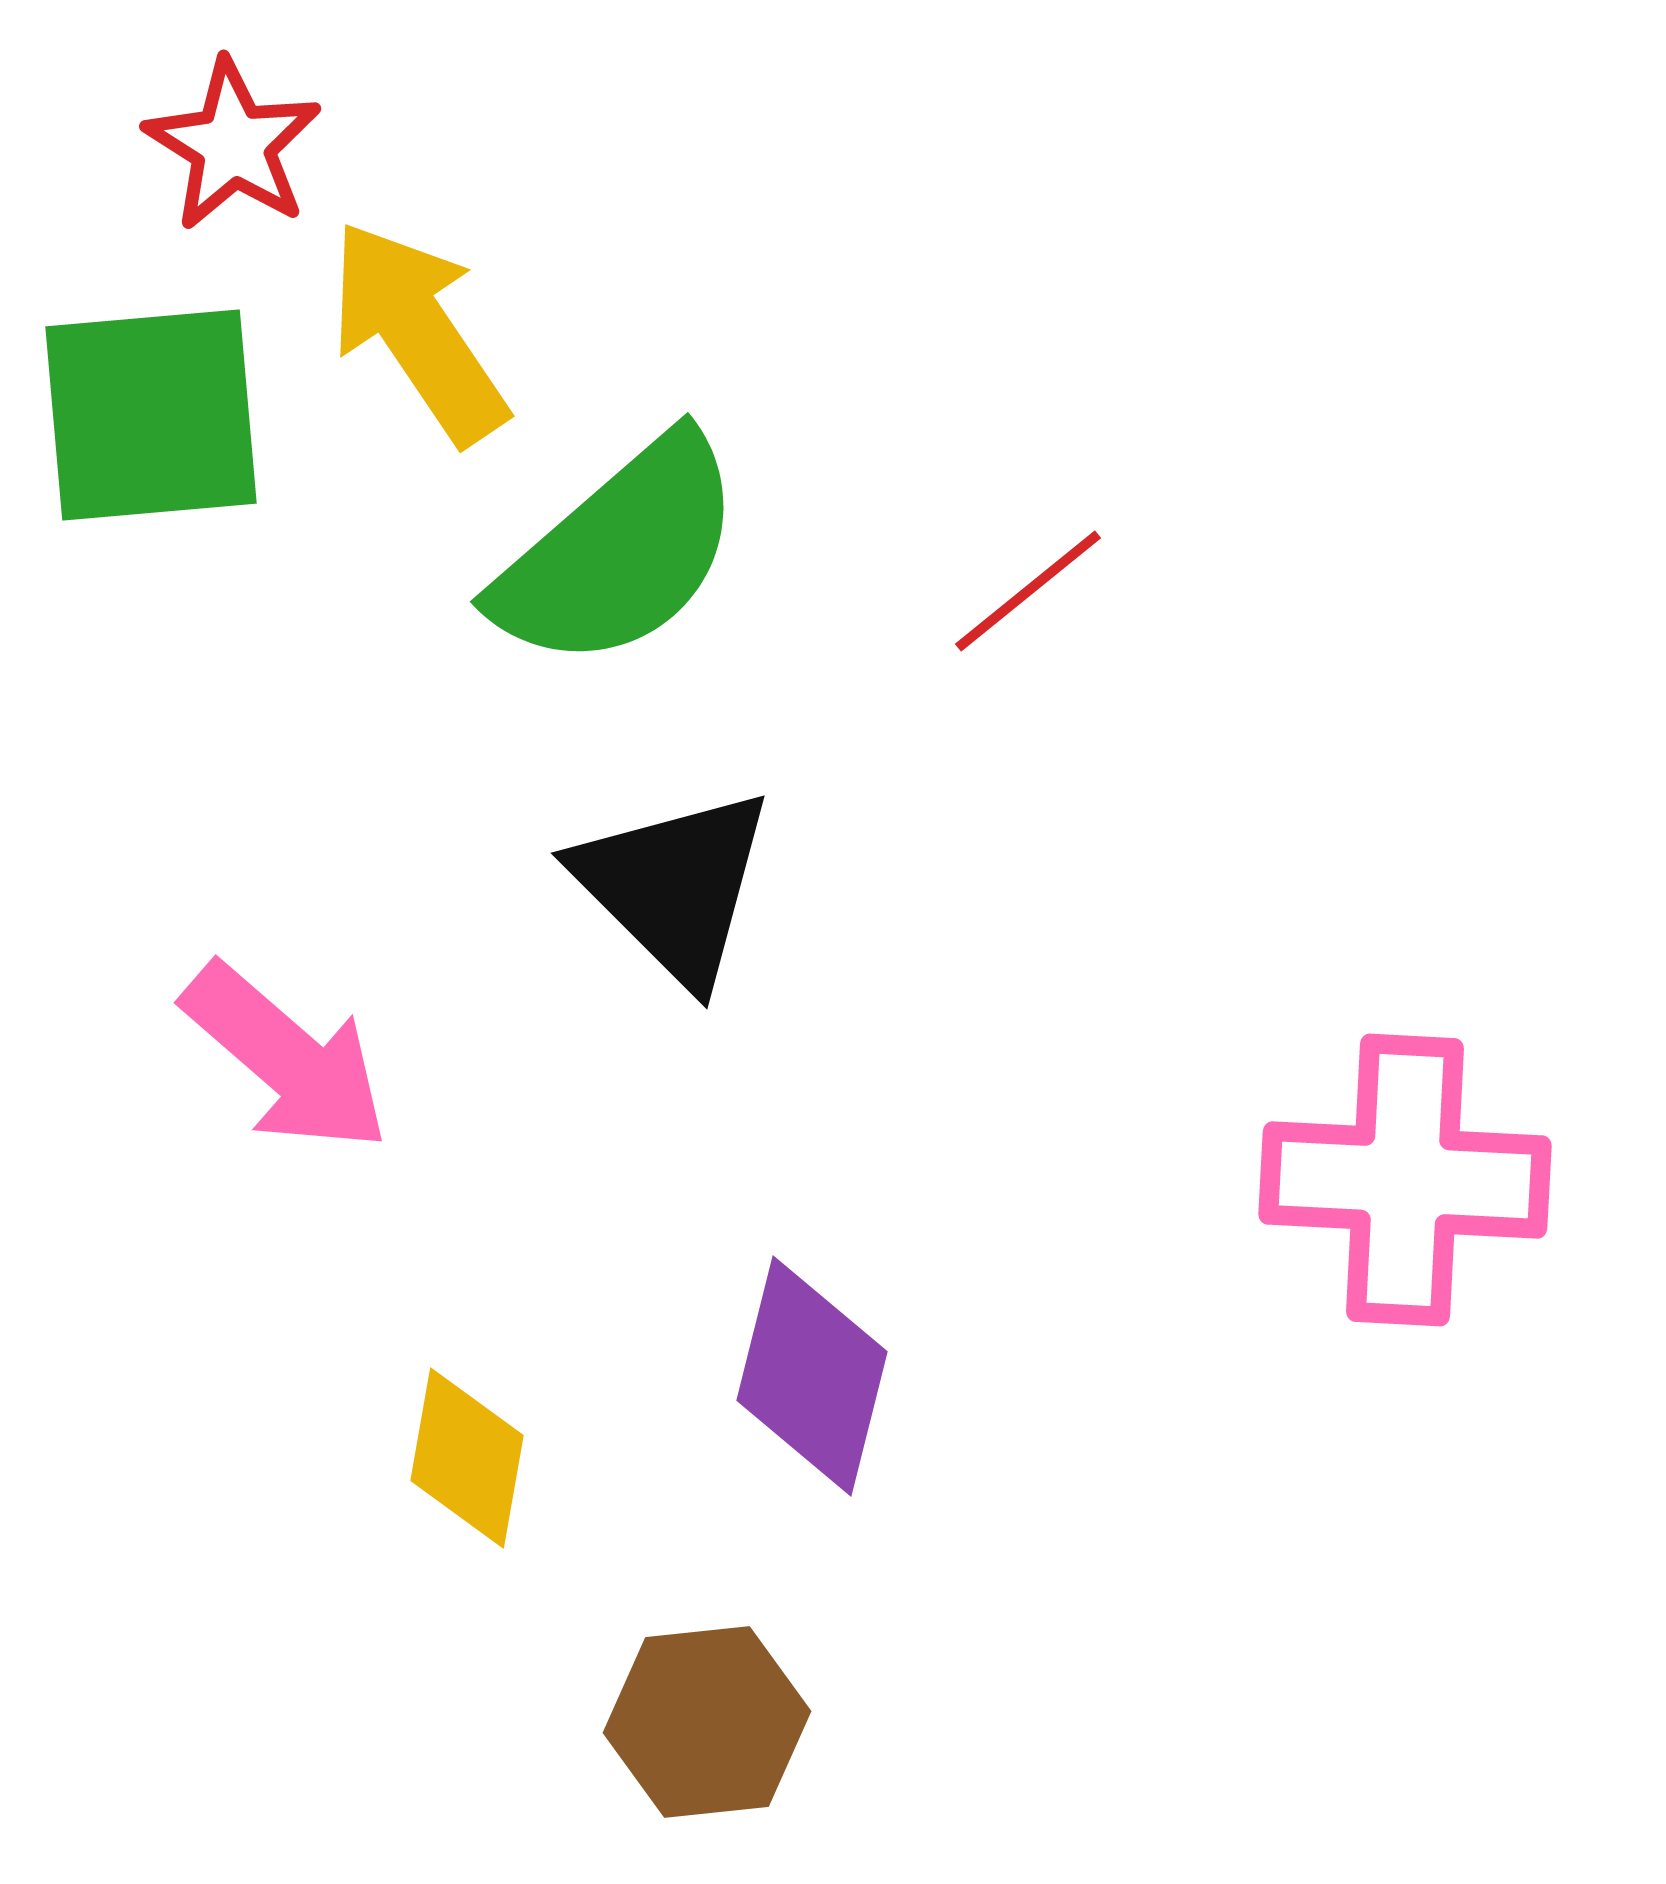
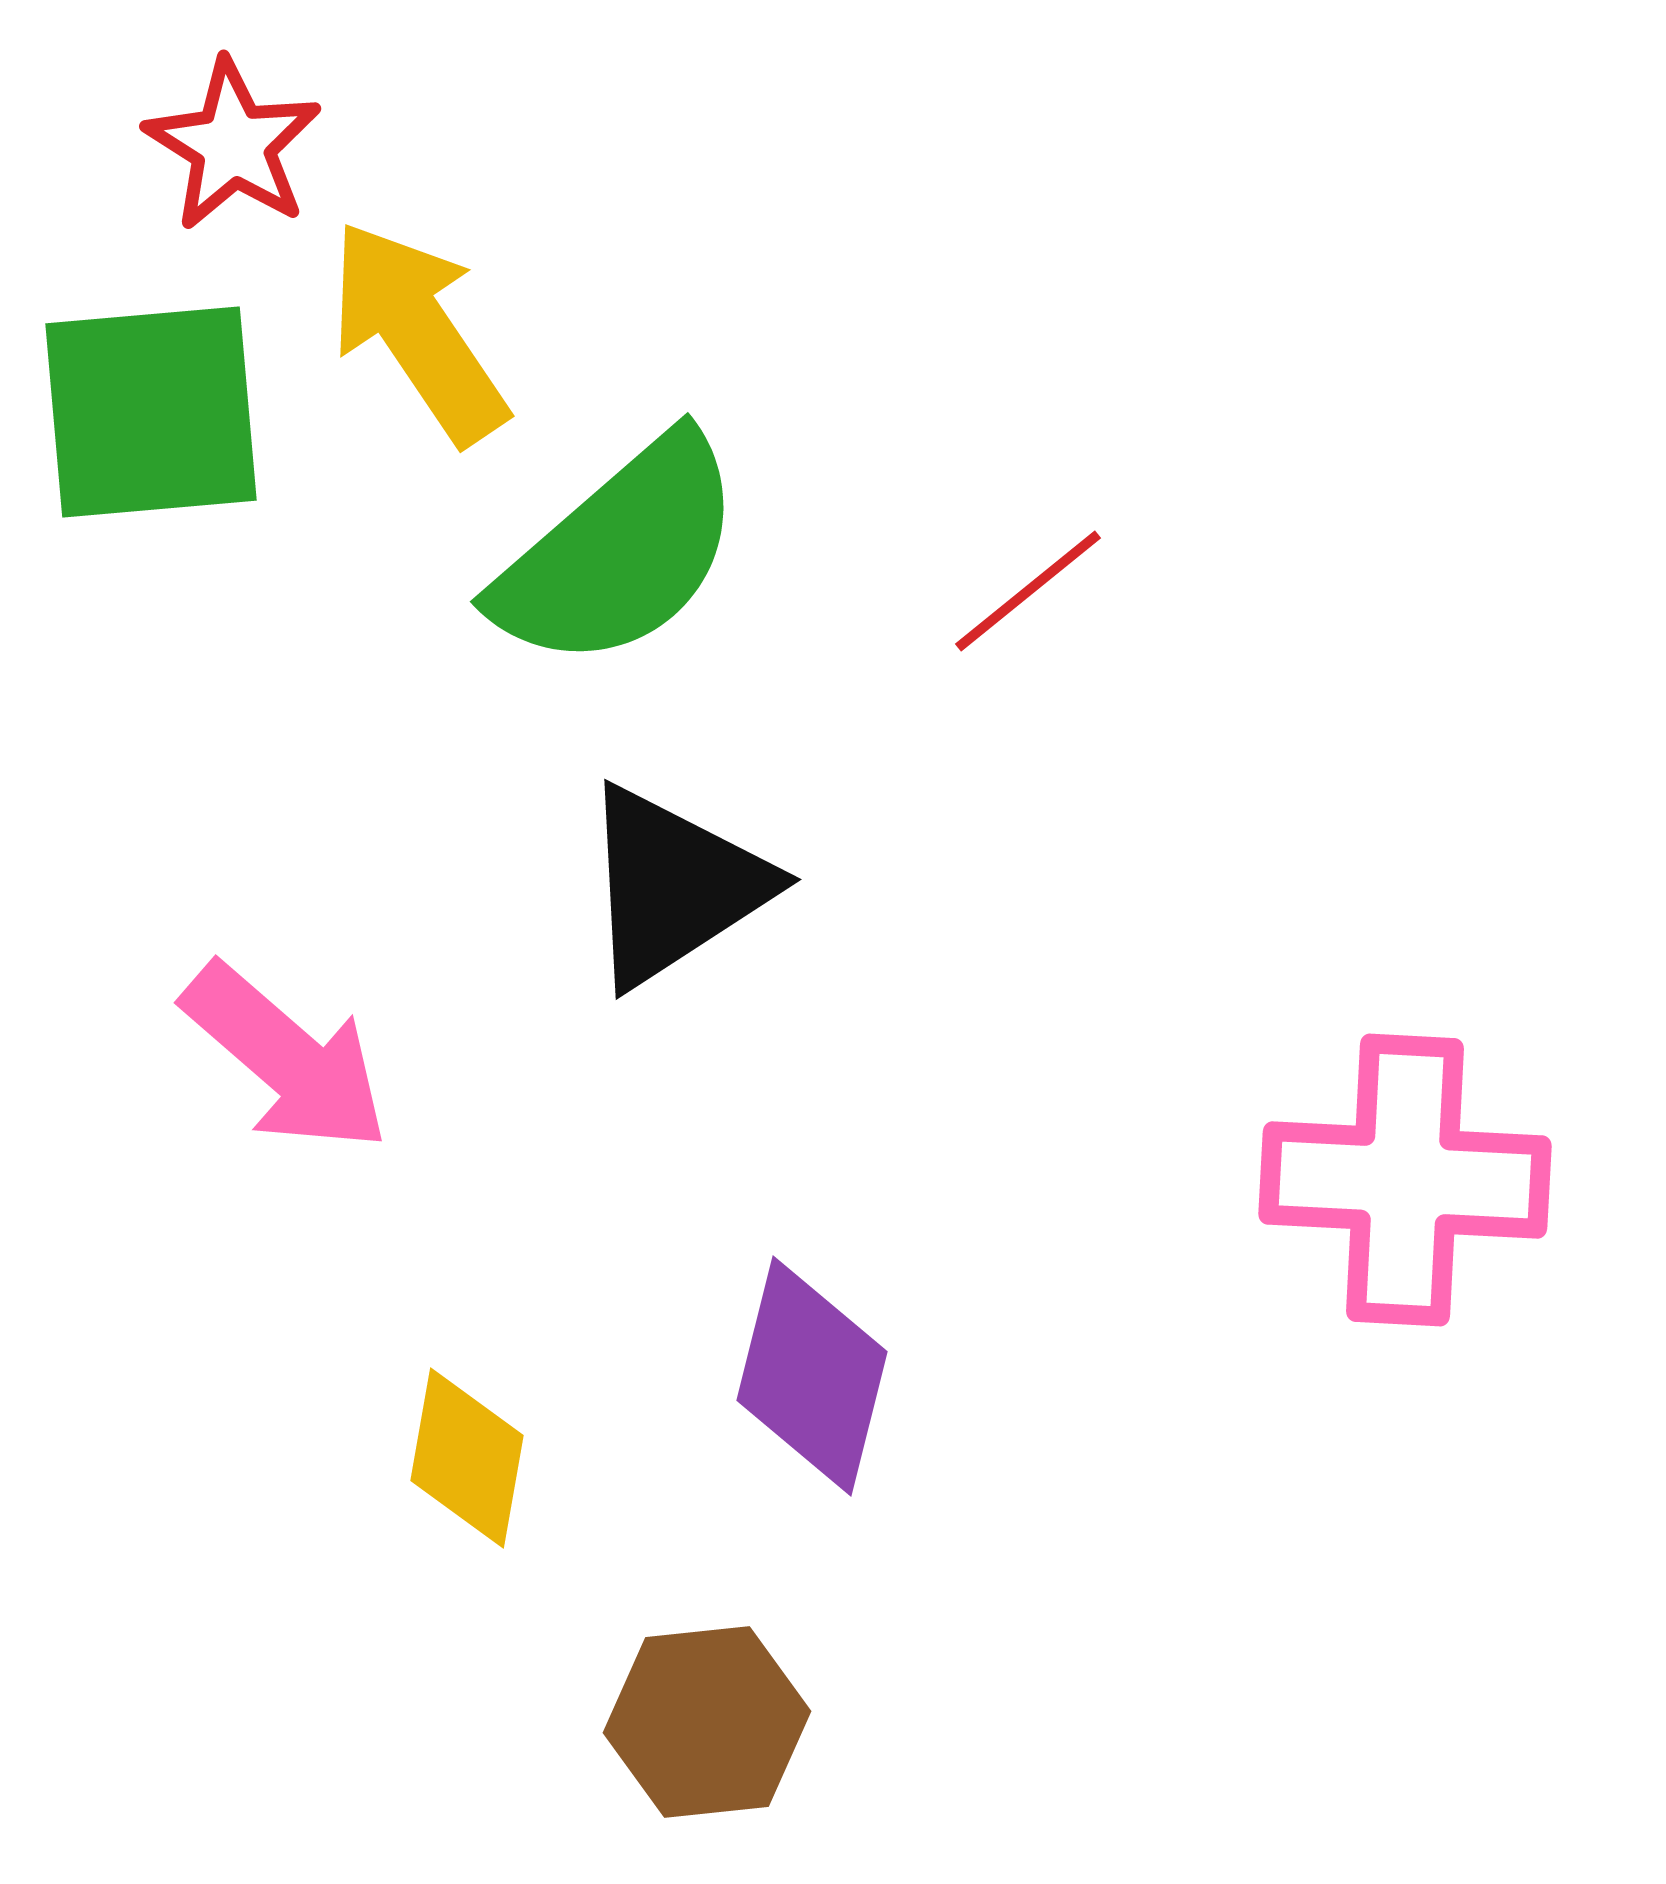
green square: moved 3 px up
black triangle: rotated 42 degrees clockwise
